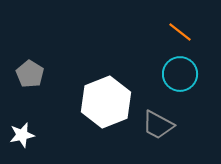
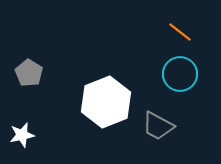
gray pentagon: moved 1 px left, 1 px up
gray trapezoid: moved 1 px down
